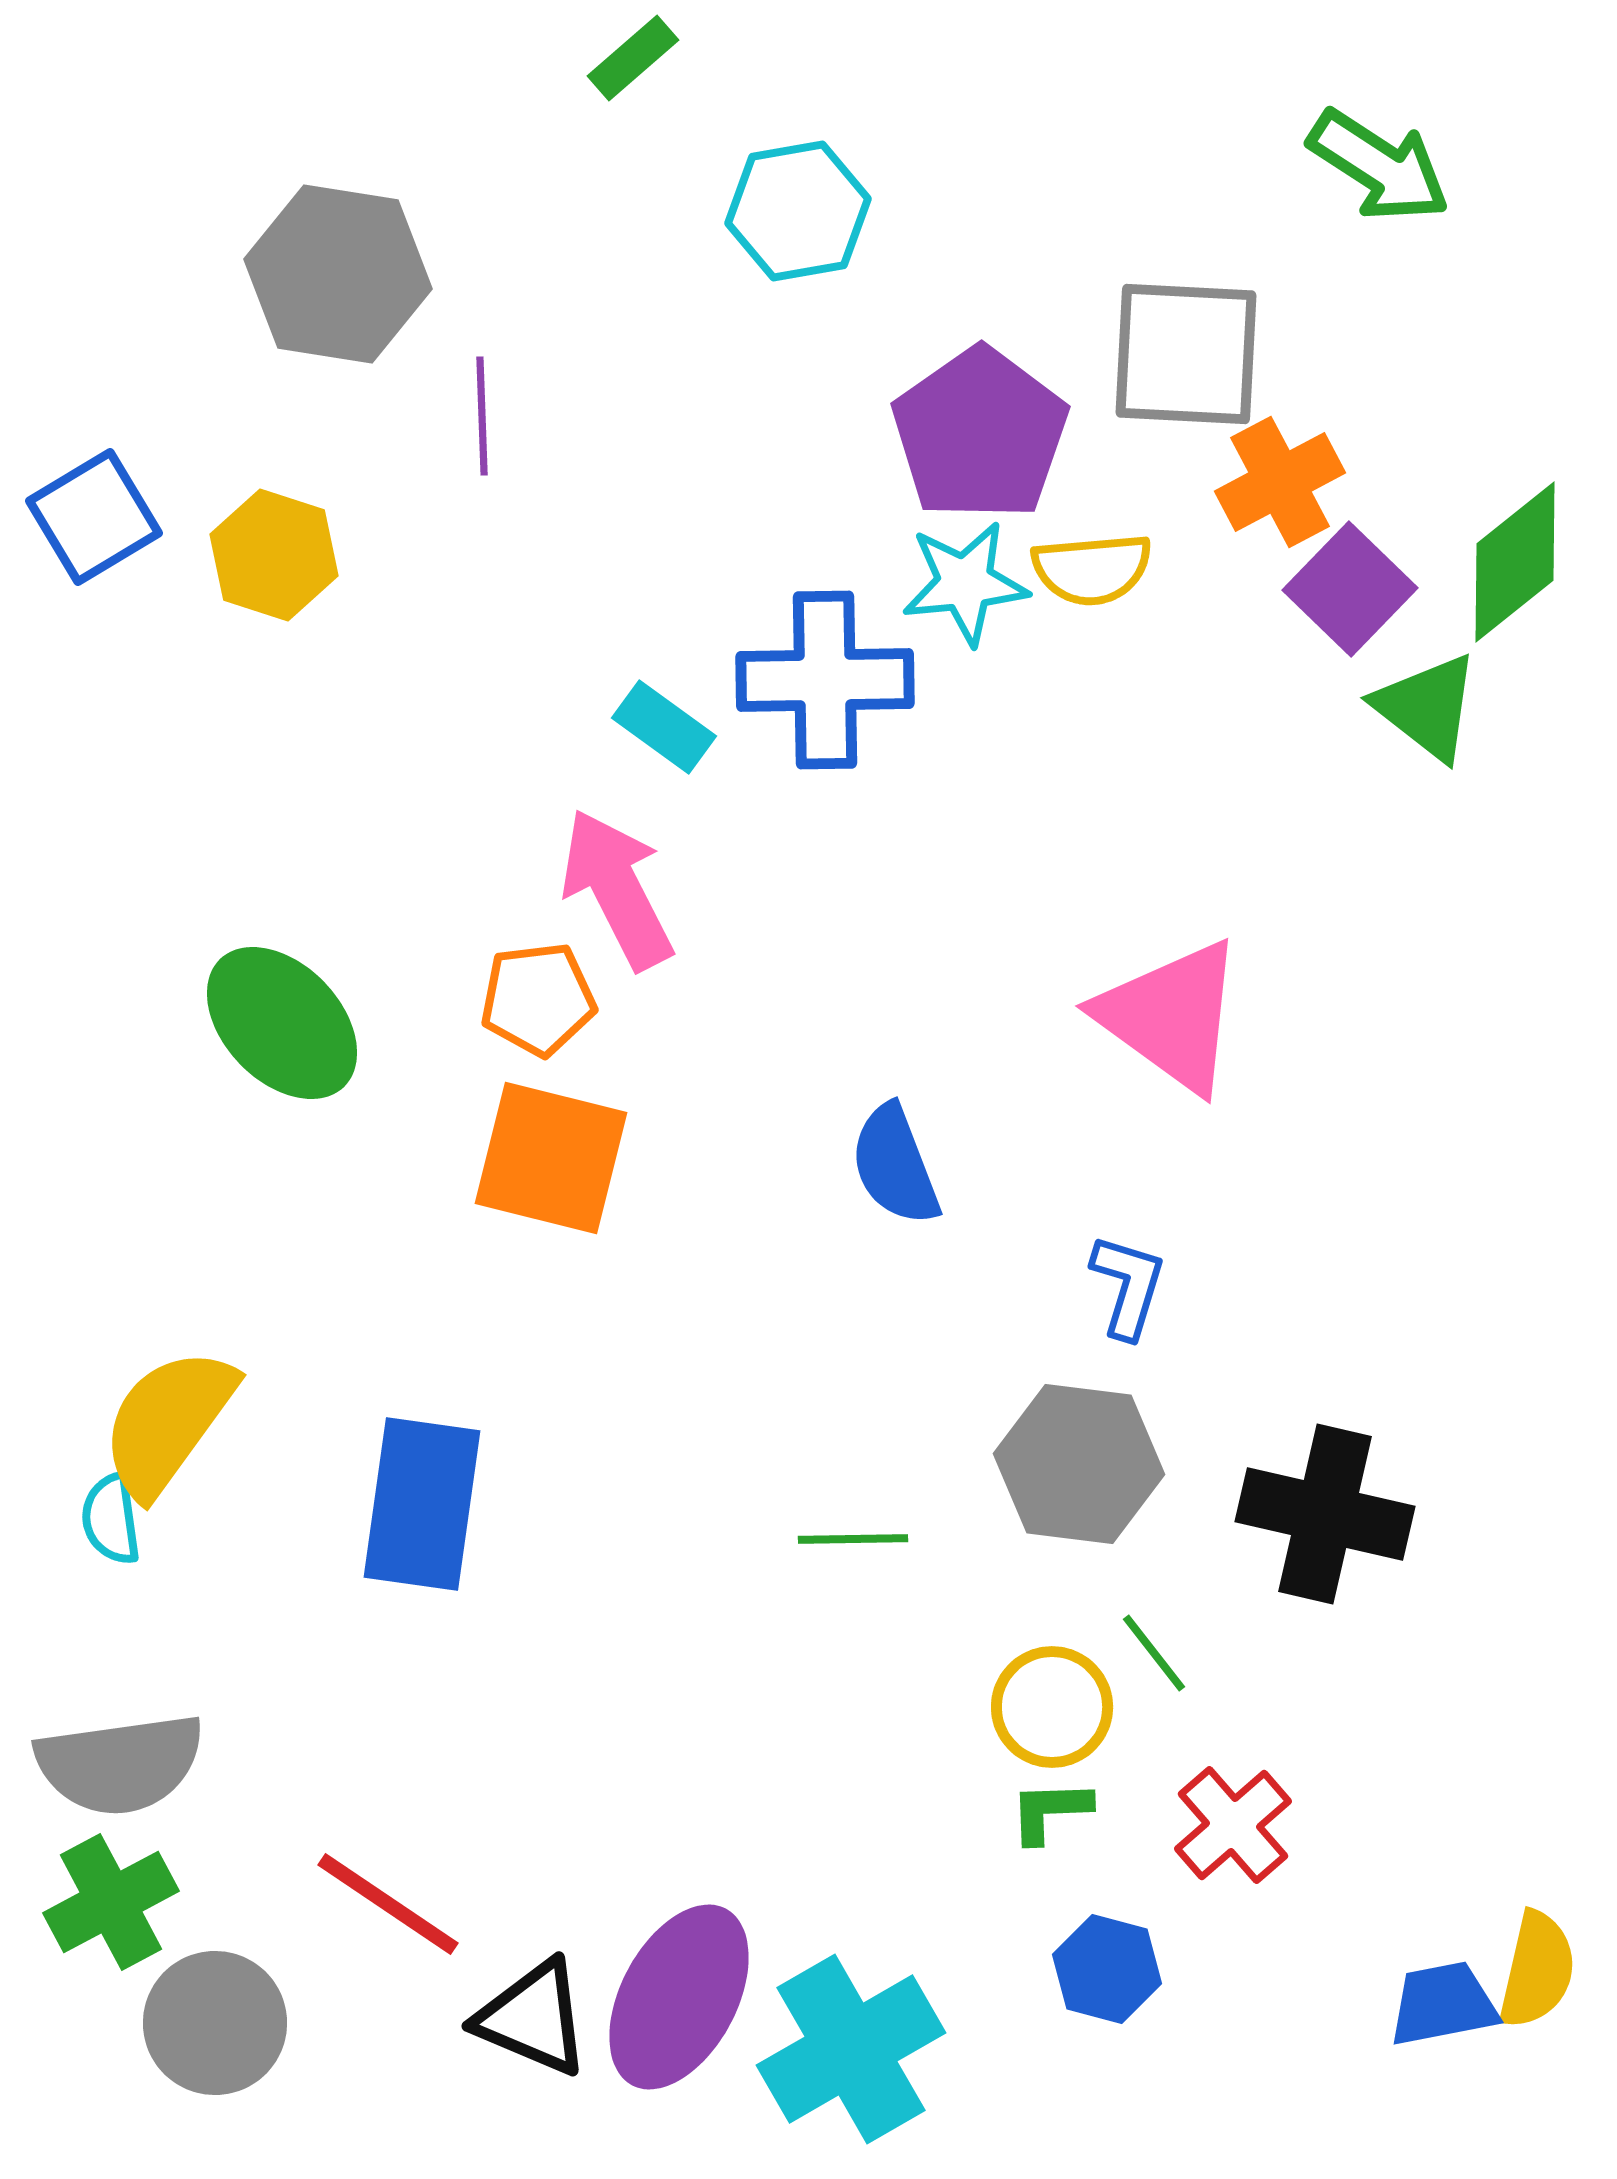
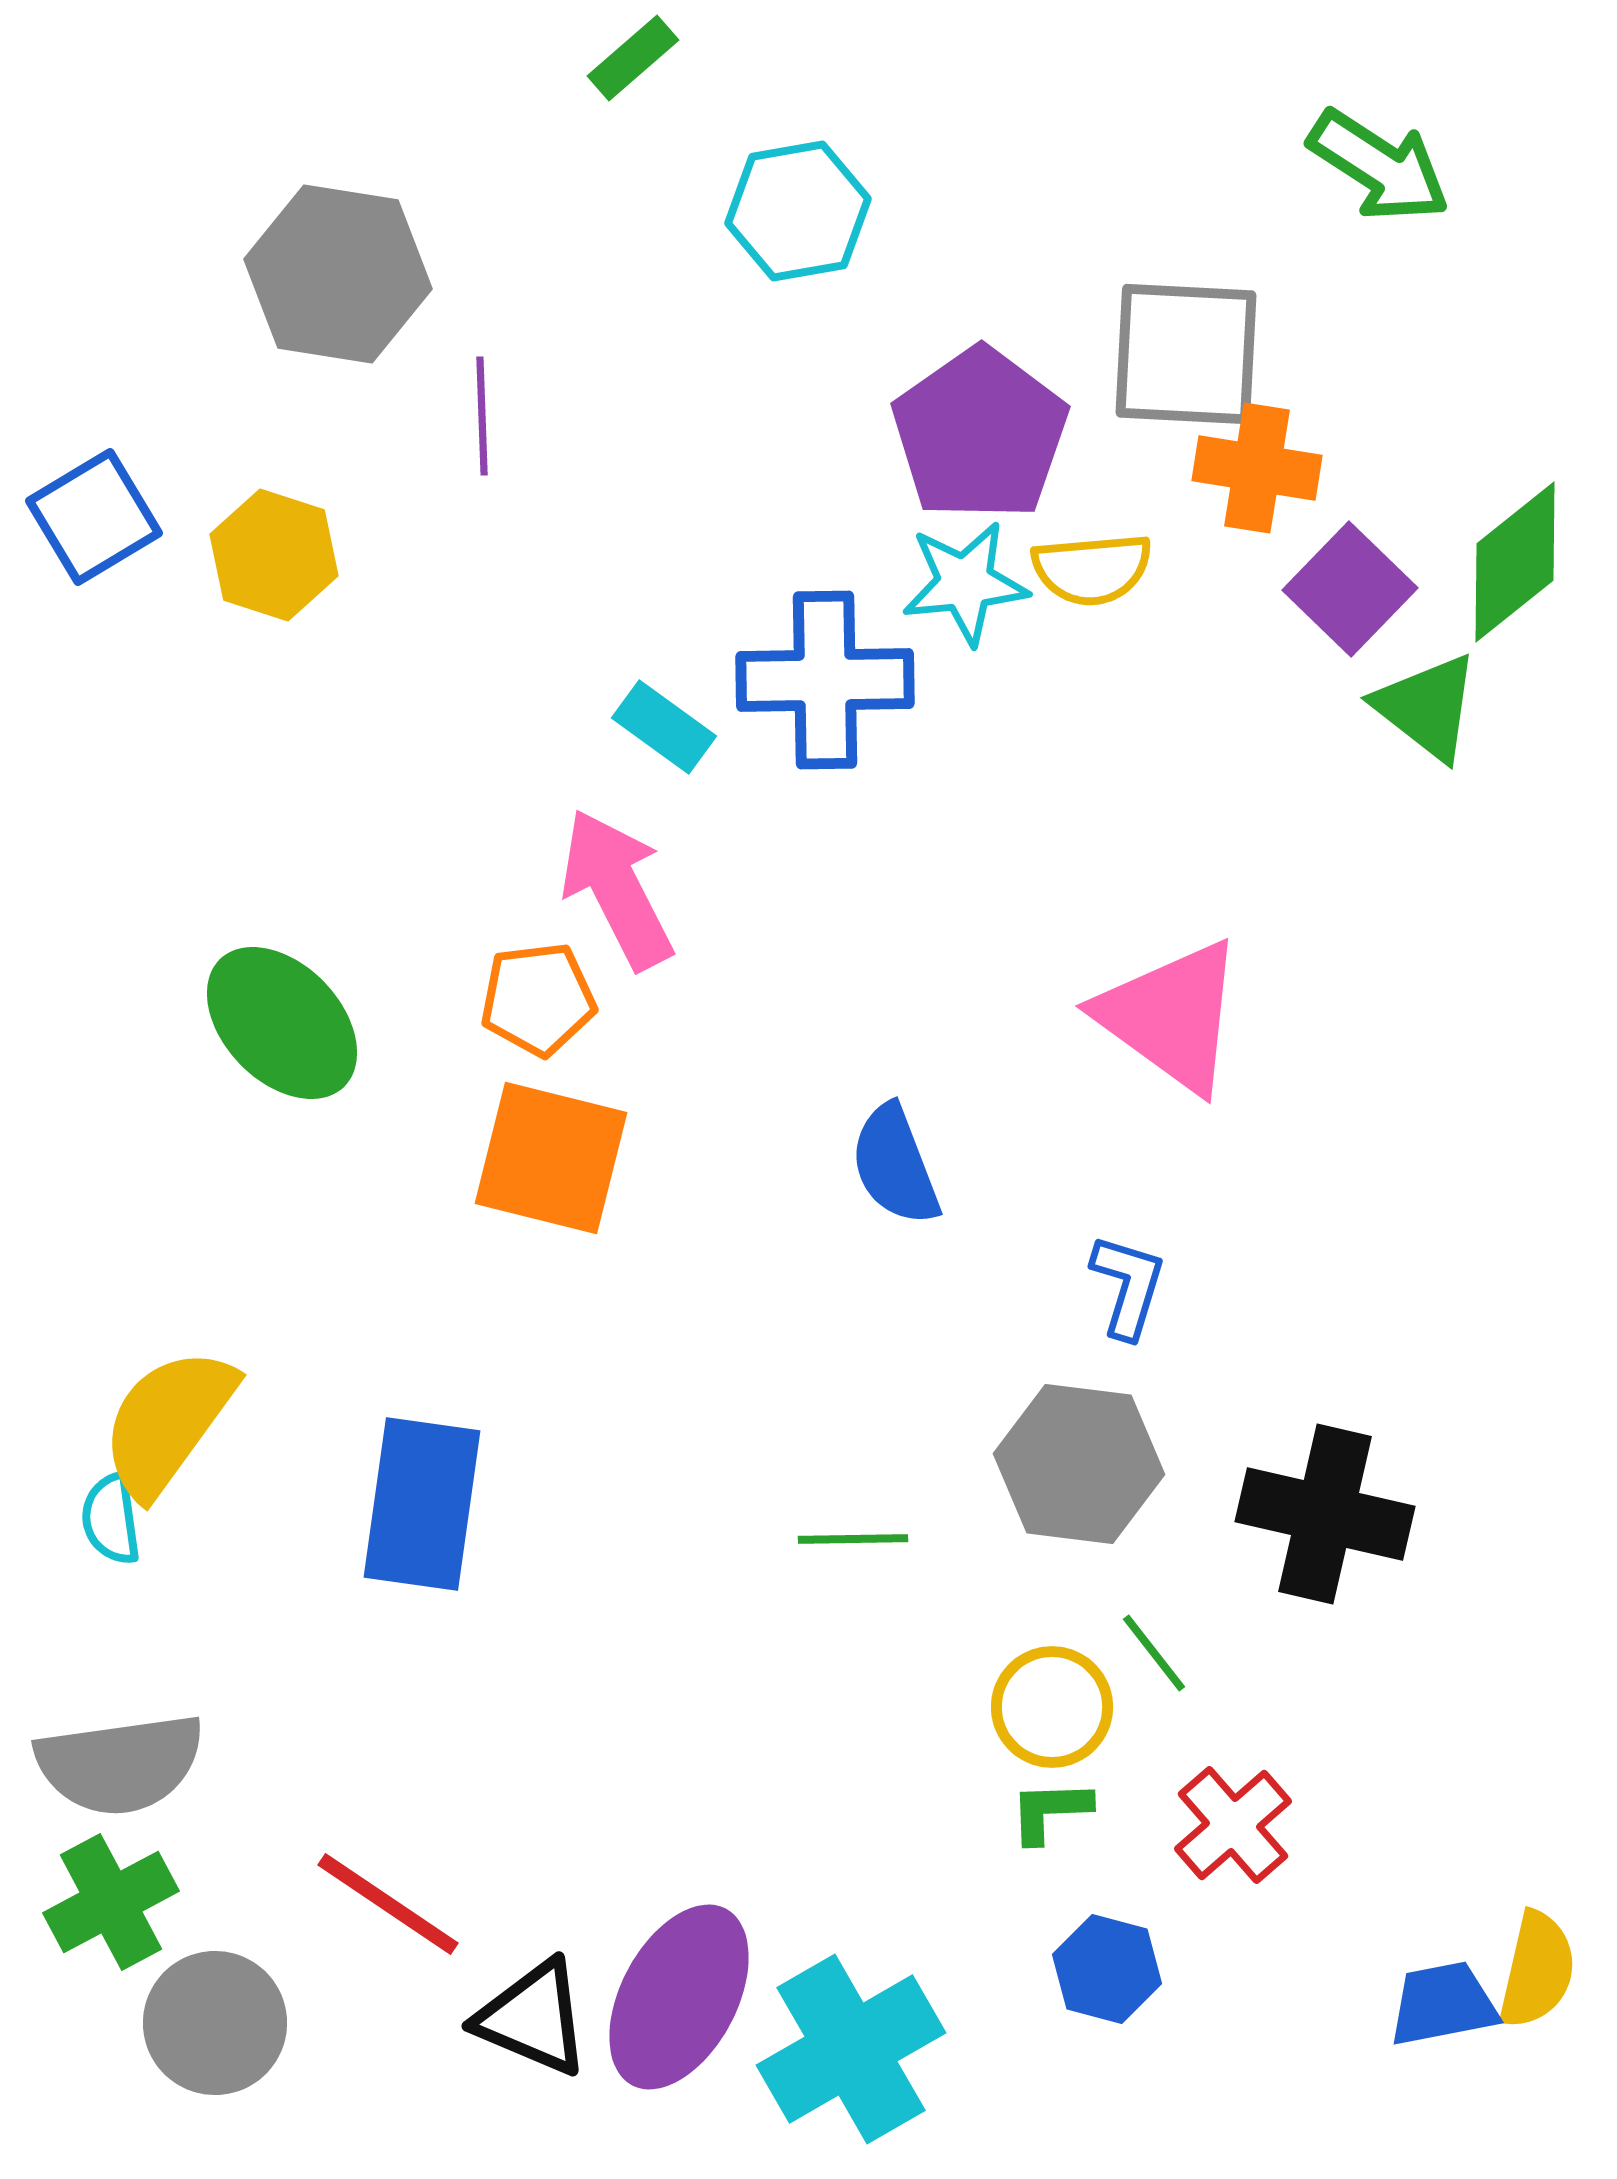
orange cross at (1280, 482): moved 23 px left, 14 px up; rotated 37 degrees clockwise
